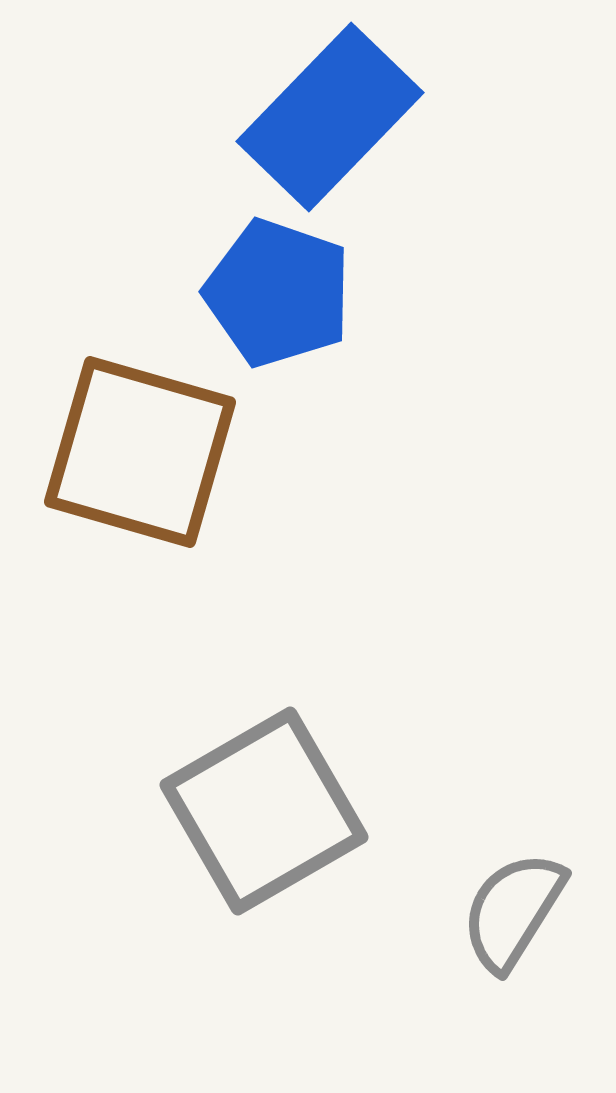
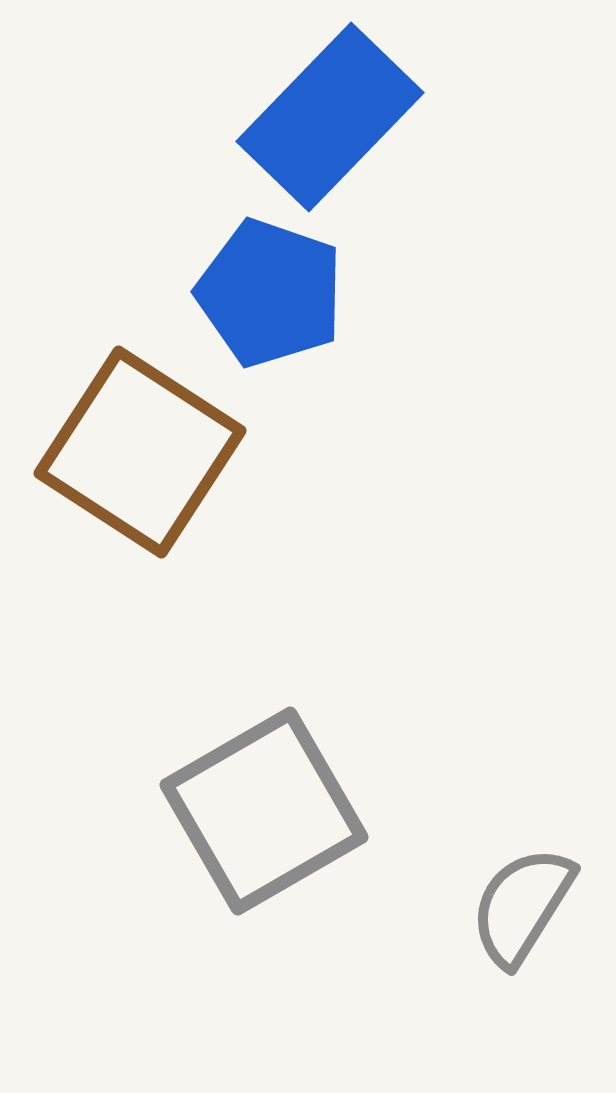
blue pentagon: moved 8 px left
brown square: rotated 17 degrees clockwise
gray semicircle: moved 9 px right, 5 px up
